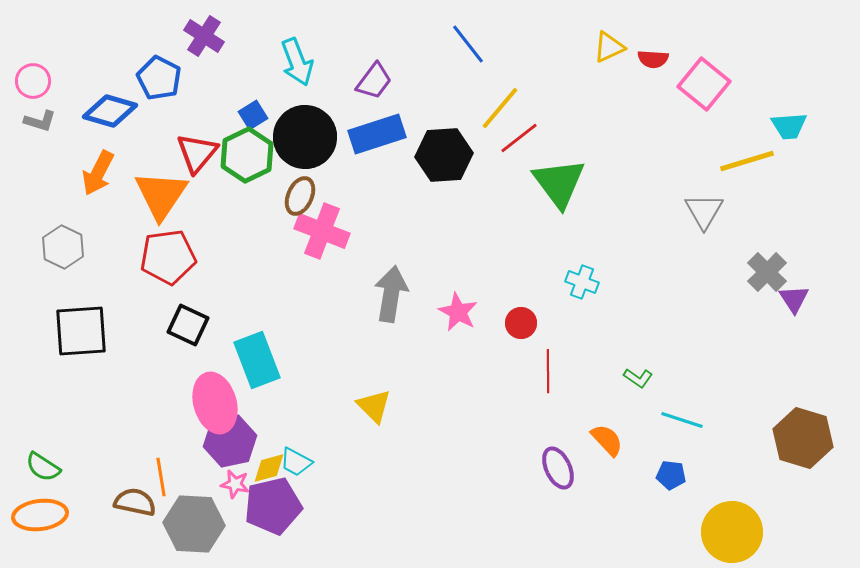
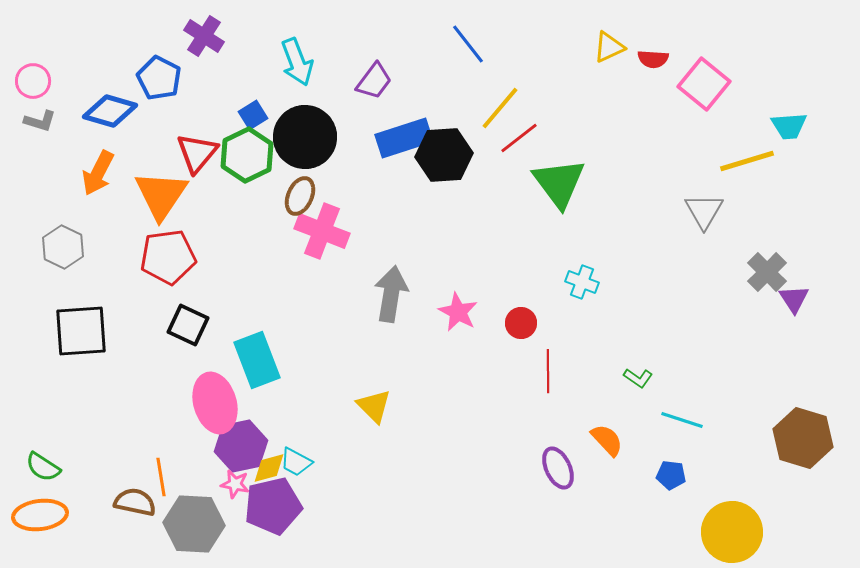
blue rectangle at (377, 134): moved 27 px right, 4 px down
purple hexagon at (230, 441): moved 11 px right, 5 px down
